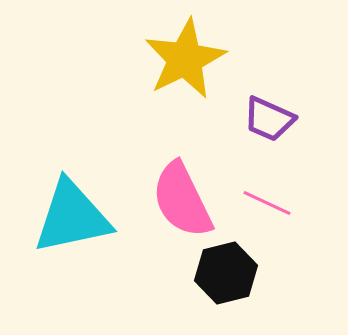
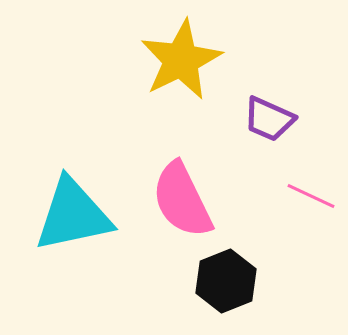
yellow star: moved 4 px left, 1 px down
pink line: moved 44 px right, 7 px up
cyan triangle: moved 1 px right, 2 px up
black hexagon: moved 8 px down; rotated 8 degrees counterclockwise
